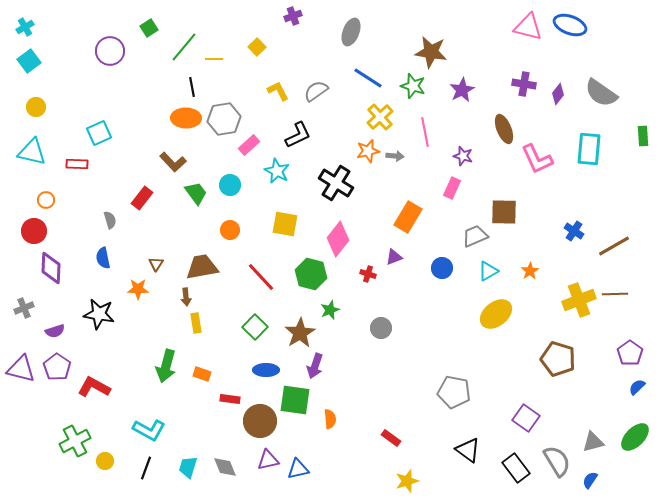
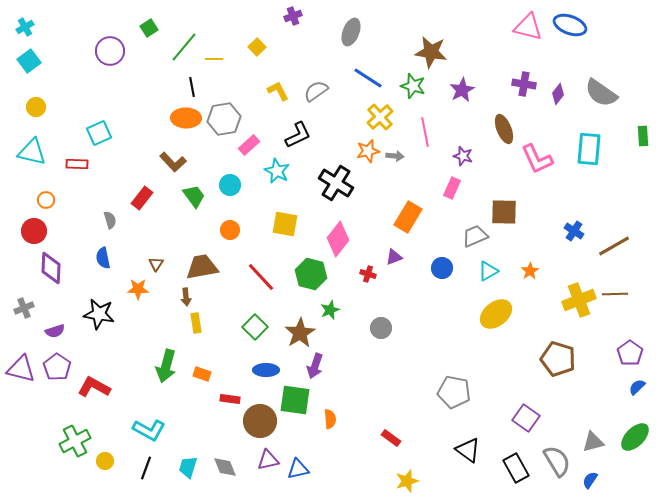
green trapezoid at (196, 193): moved 2 px left, 3 px down
black rectangle at (516, 468): rotated 8 degrees clockwise
